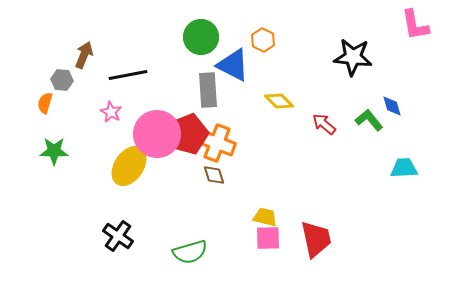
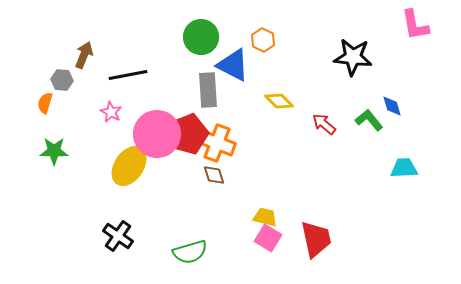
pink square: rotated 32 degrees clockwise
